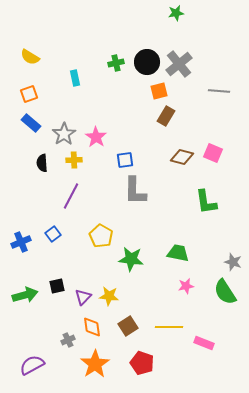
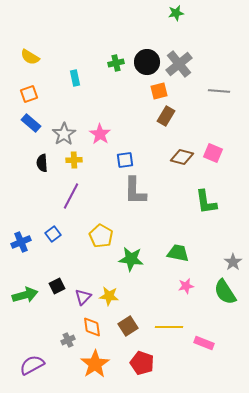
pink star at (96, 137): moved 4 px right, 3 px up
gray star at (233, 262): rotated 18 degrees clockwise
black square at (57, 286): rotated 14 degrees counterclockwise
